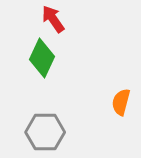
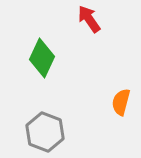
red arrow: moved 36 px right
gray hexagon: rotated 21 degrees clockwise
